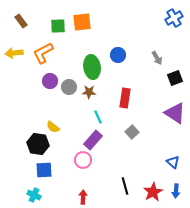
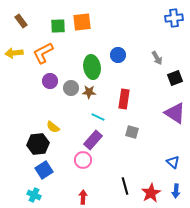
blue cross: rotated 24 degrees clockwise
gray circle: moved 2 px right, 1 px down
red rectangle: moved 1 px left, 1 px down
cyan line: rotated 40 degrees counterclockwise
gray square: rotated 32 degrees counterclockwise
black hexagon: rotated 15 degrees counterclockwise
blue square: rotated 30 degrees counterclockwise
red star: moved 2 px left, 1 px down
